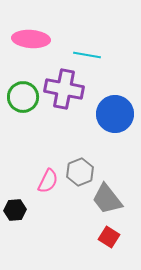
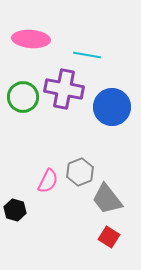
blue circle: moved 3 px left, 7 px up
black hexagon: rotated 20 degrees clockwise
